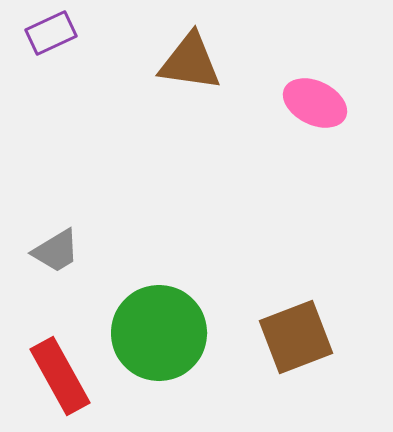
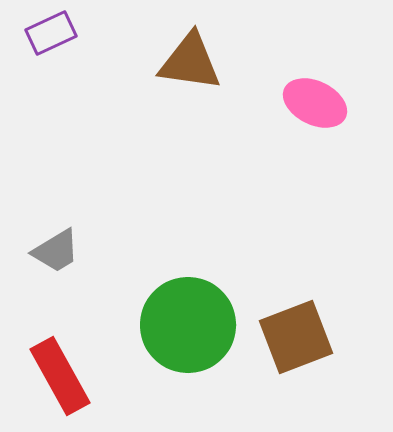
green circle: moved 29 px right, 8 px up
